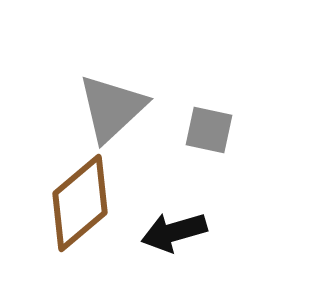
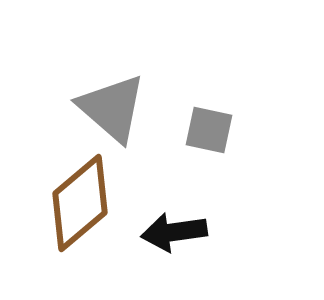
gray triangle: rotated 36 degrees counterclockwise
black arrow: rotated 8 degrees clockwise
